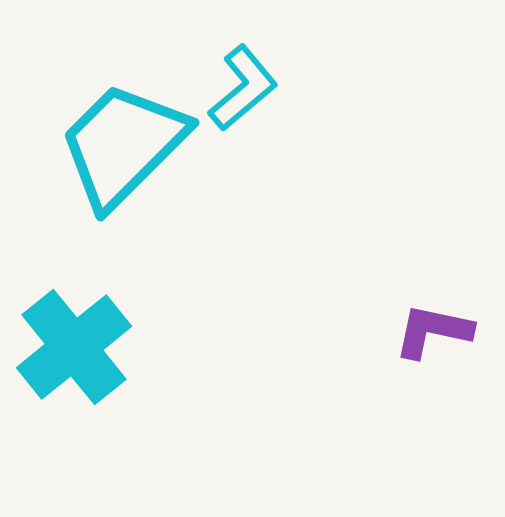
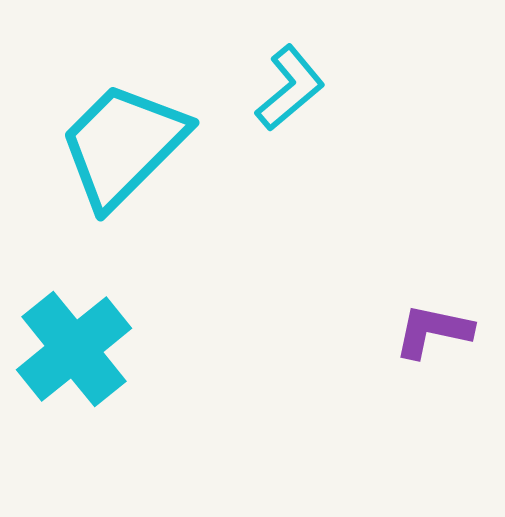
cyan L-shape: moved 47 px right
cyan cross: moved 2 px down
